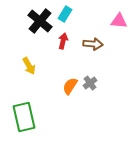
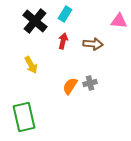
black cross: moved 5 px left
yellow arrow: moved 2 px right, 1 px up
gray cross: rotated 24 degrees clockwise
